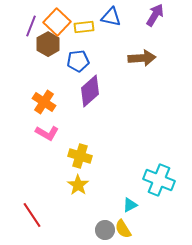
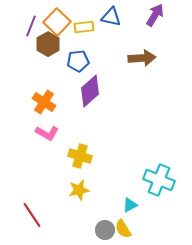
yellow star: moved 1 px right, 5 px down; rotated 25 degrees clockwise
